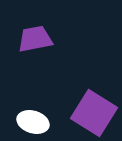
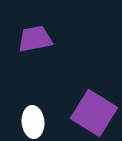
white ellipse: rotated 68 degrees clockwise
